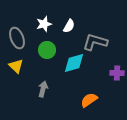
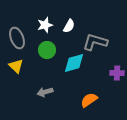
white star: moved 1 px right, 1 px down
gray arrow: moved 2 px right, 3 px down; rotated 119 degrees counterclockwise
